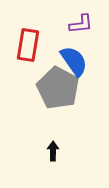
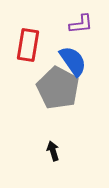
blue semicircle: moved 1 px left
black arrow: rotated 18 degrees counterclockwise
